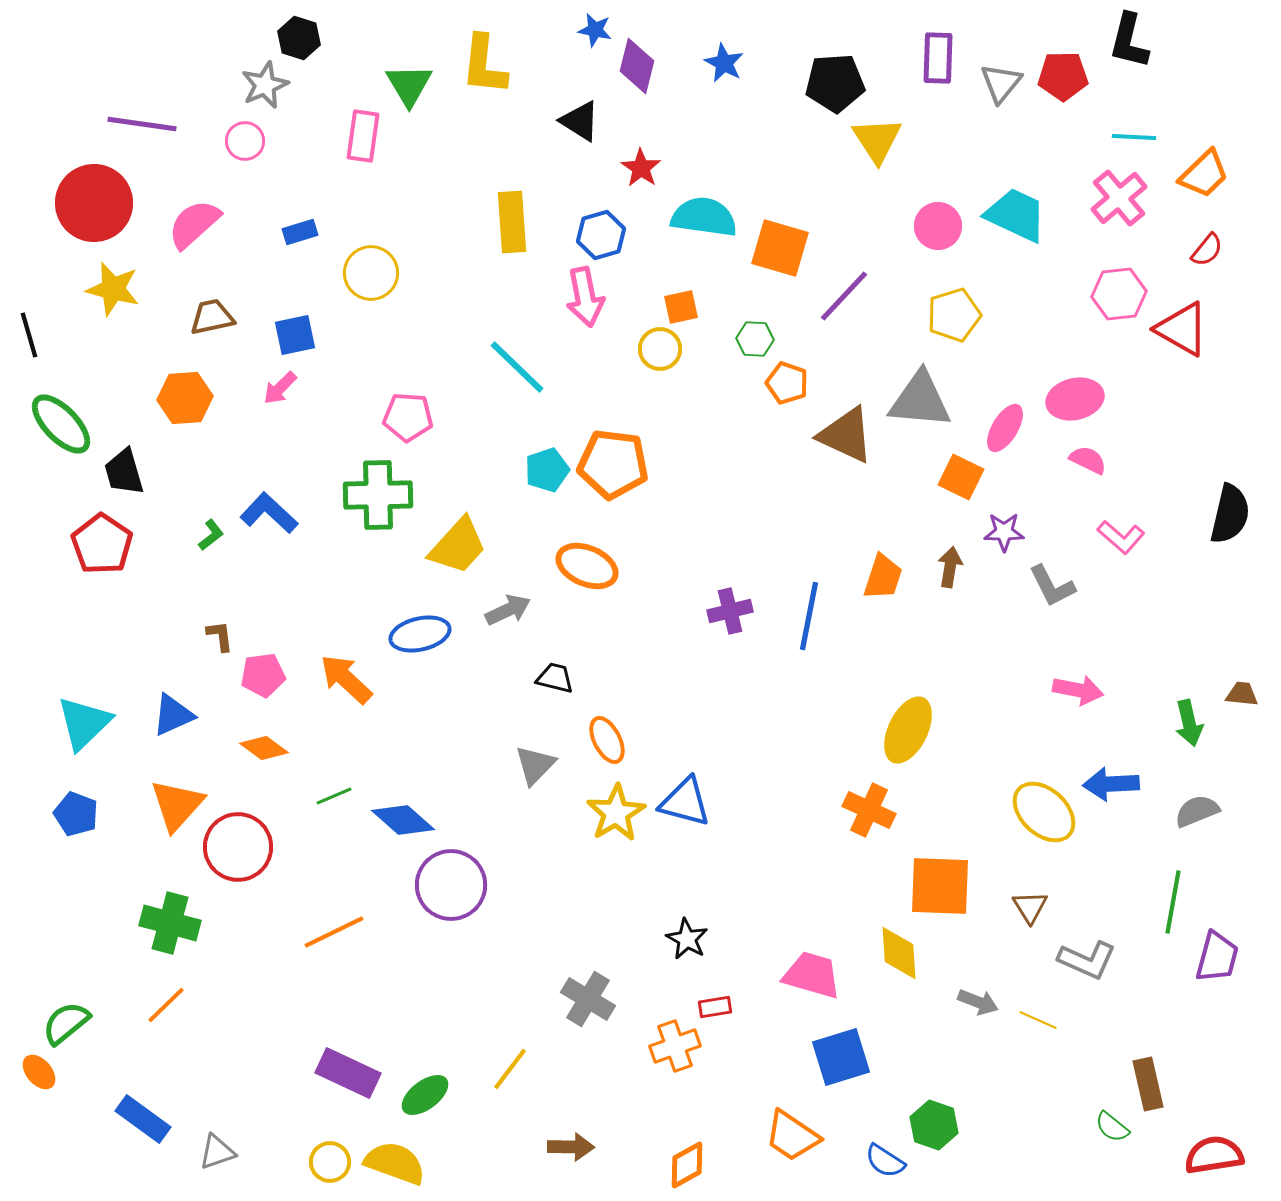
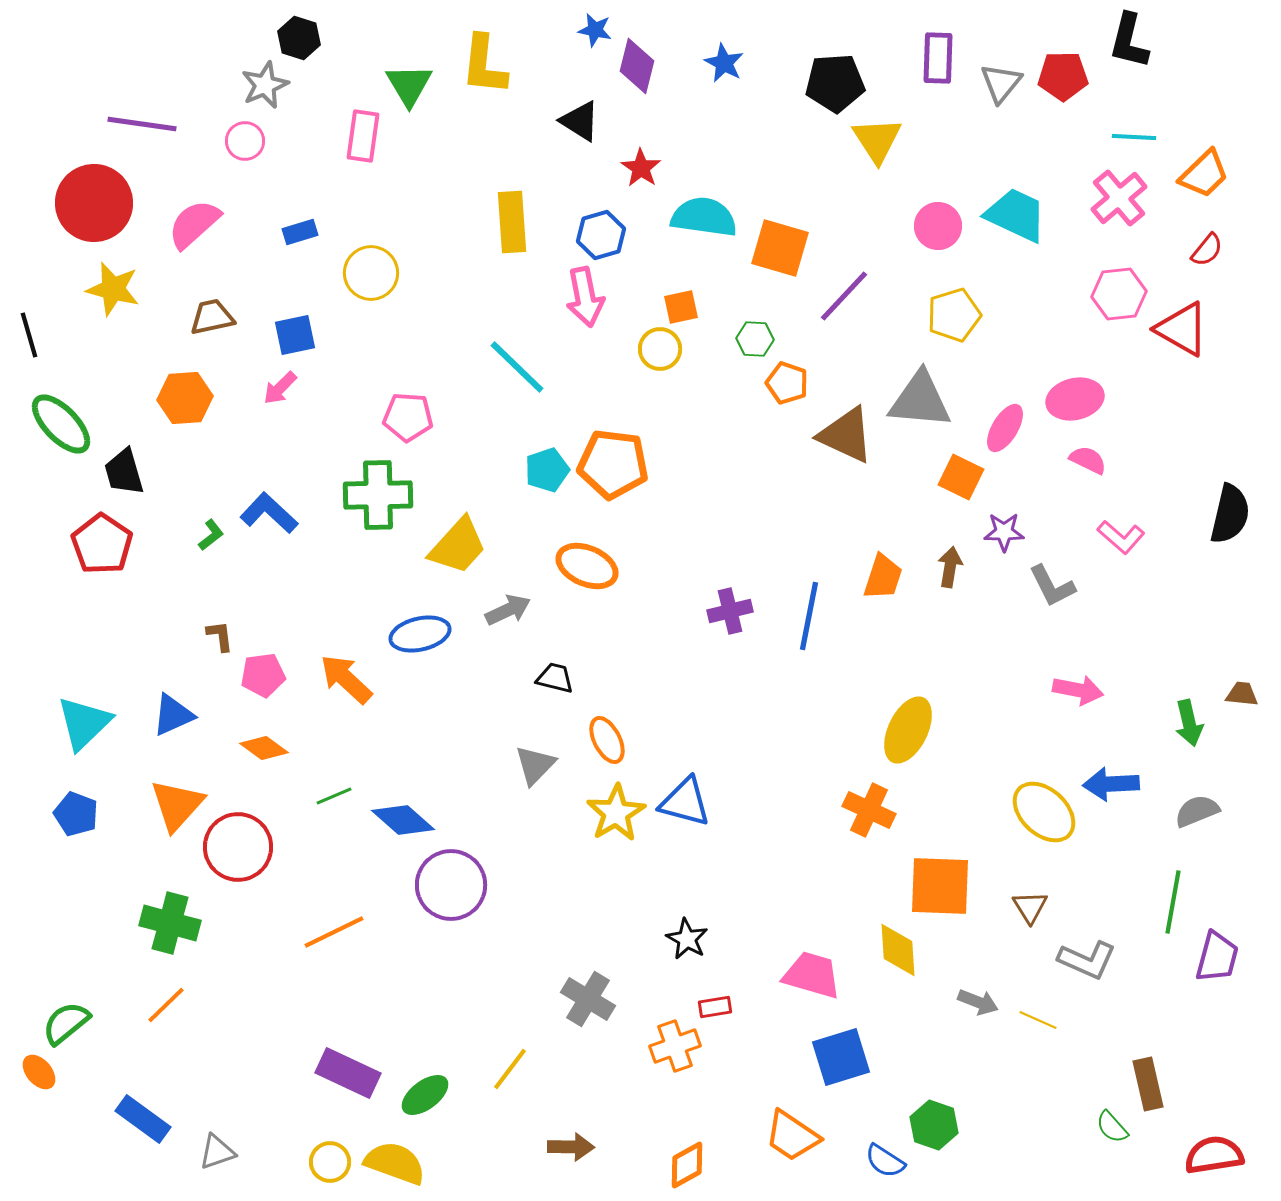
yellow diamond at (899, 953): moved 1 px left, 3 px up
green semicircle at (1112, 1127): rotated 9 degrees clockwise
